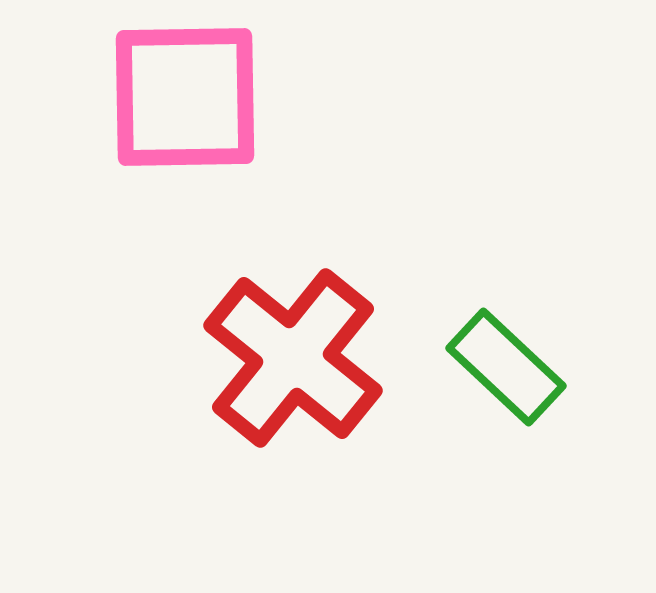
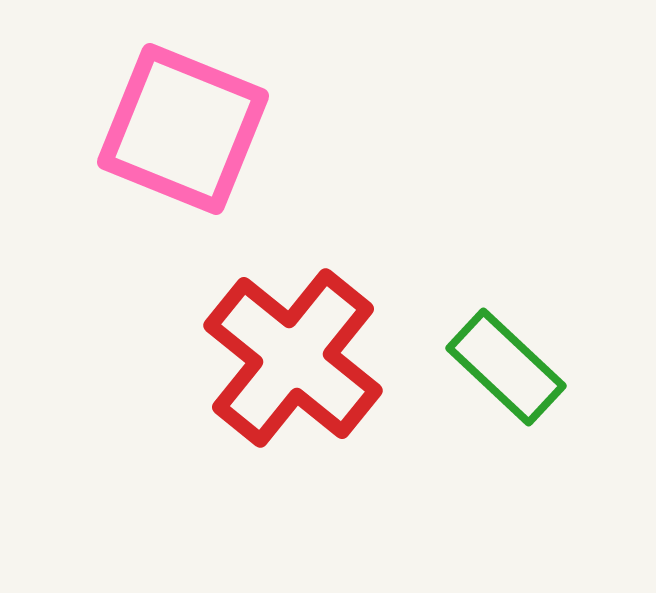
pink square: moved 2 px left, 32 px down; rotated 23 degrees clockwise
